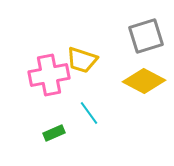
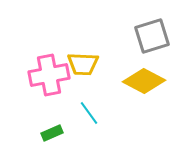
gray square: moved 6 px right
yellow trapezoid: moved 1 px right, 4 px down; rotated 16 degrees counterclockwise
green rectangle: moved 2 px left
